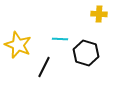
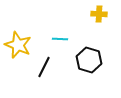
black hexagon: moved 3 px right, 7 px down
